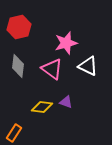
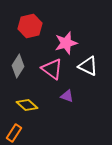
red hexagon: moved 11 px right, 1 px up
gray diamond: rotated 25 degrees clockwise
purple triangle: moved 1 px right, 6 px up
yellow diamond: moved 15 px left, 2 px up; rotated 35 degrees clockwise
